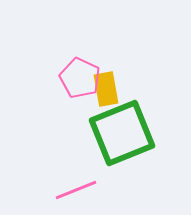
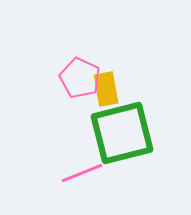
green square: rotated 8 degrees clockwise
pink line: moved 6 px right, 17 px up
